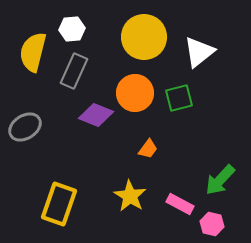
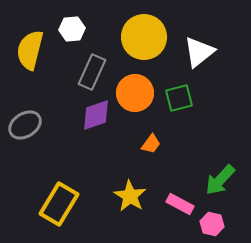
yellow semicircle: moved 3 px left, 2 px up
gray rectangle: moved 18 px right, 1 px down
purple diamond: rotated 40 degrees counterclockwise
gray ellipse: moved 2 px up
orange trapezoid: moved 3 px right, 5 px up
yellow rectangle: rotated 12 degrees clockwise
